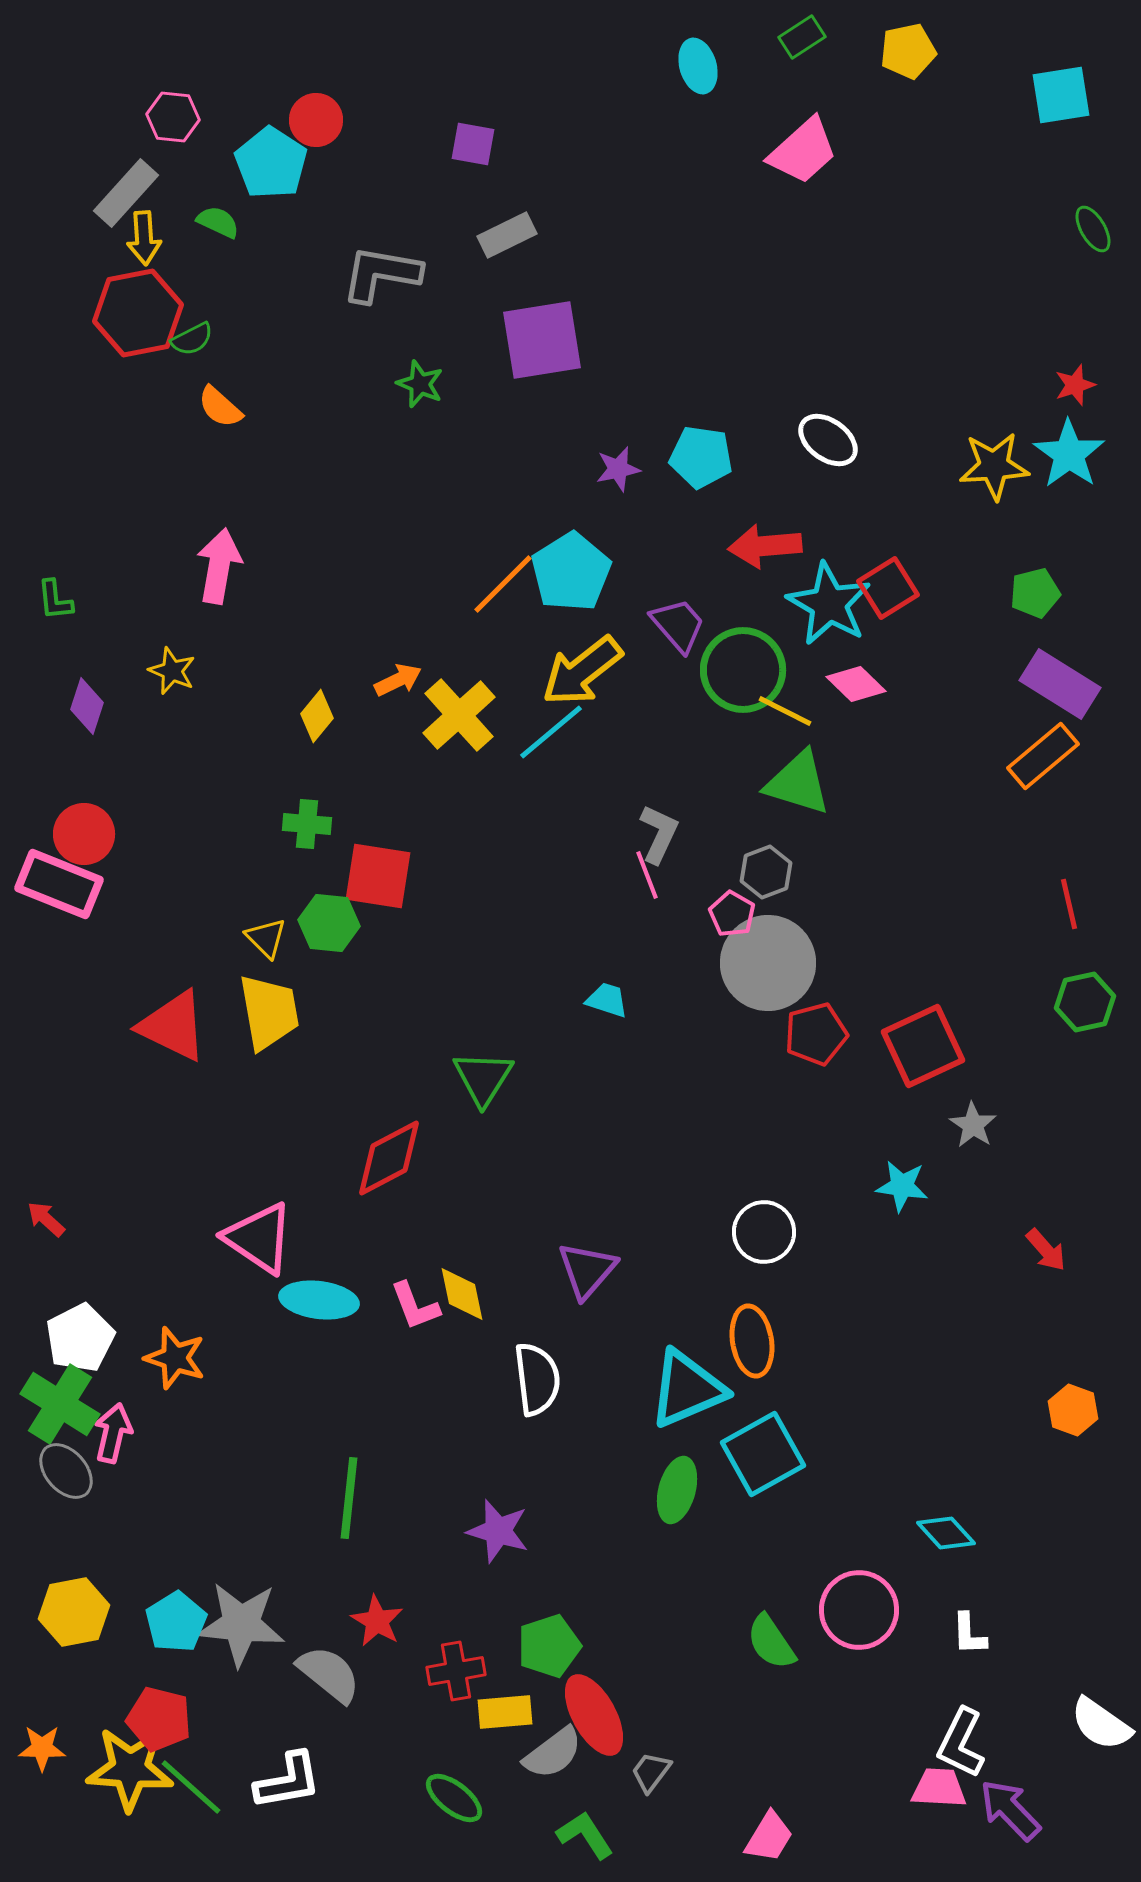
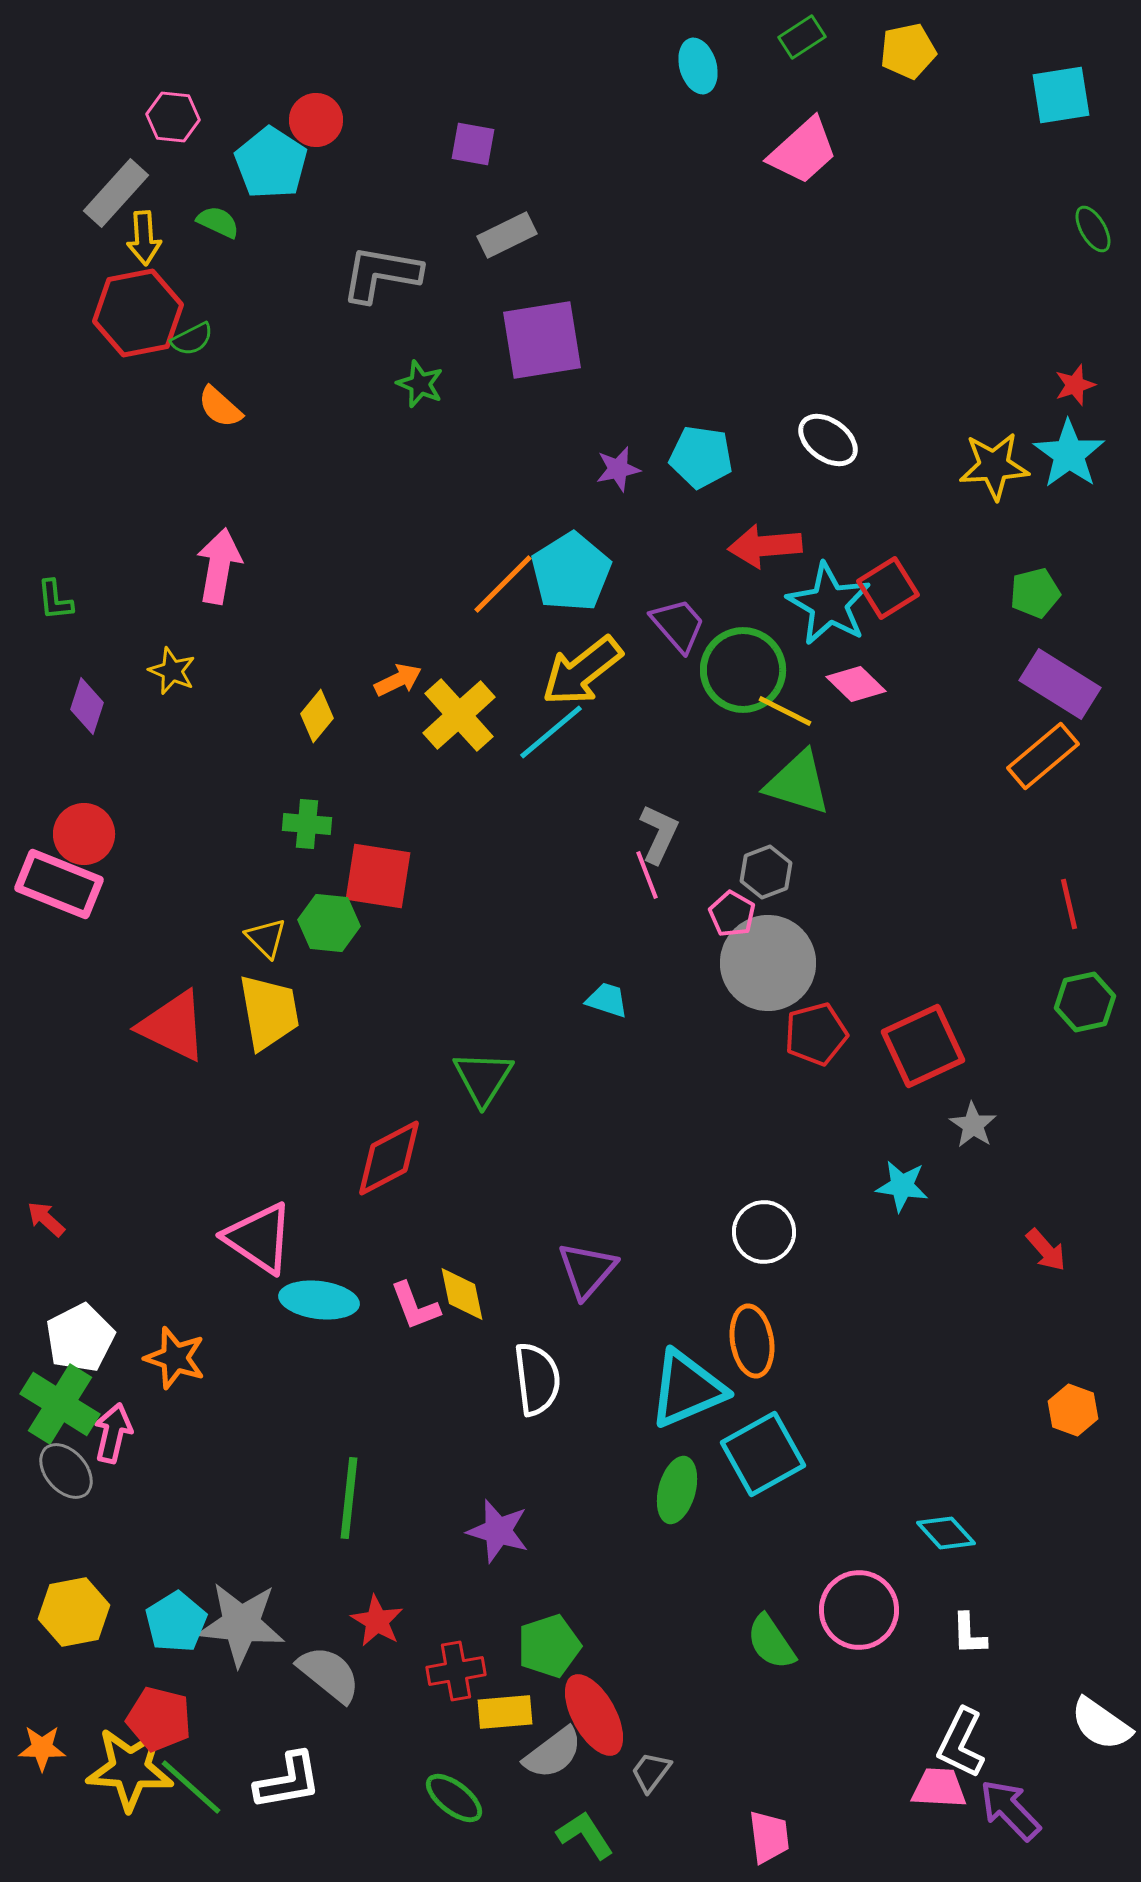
gray rectangle at (126, 193): moved 10 px left
pink trapezoid at (769, 1837): rotated 38 degrees counterclockwise
